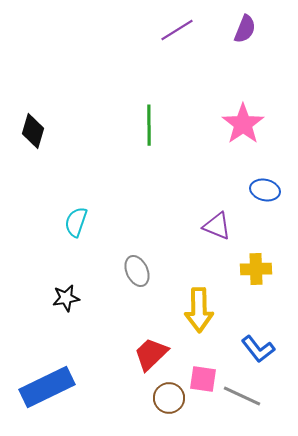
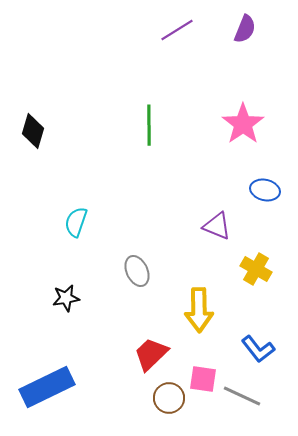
yellow cross: rotated 32 degrees clockwise
